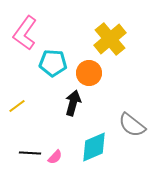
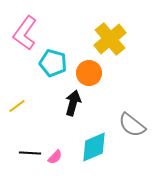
cyan pentagon: rotated 12 degrees clockwise
